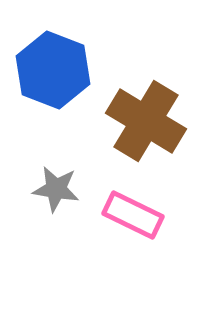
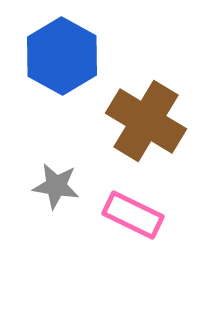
blue hexagon: moved 9 px right, 14 px up; rotated 8 degrees clockwise
gray star: moved 3 px up
